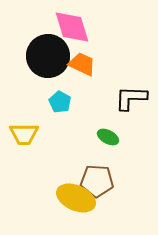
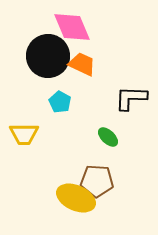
pink diamond: rotated 6 degrees counterclockwise
green ellipse: rotated 15 degrees clockwise
